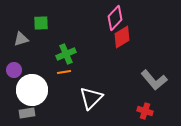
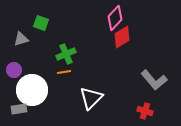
green square: rotated 21 degrees clockwise
gray rectangle: moved 8 px left, 4 px up
